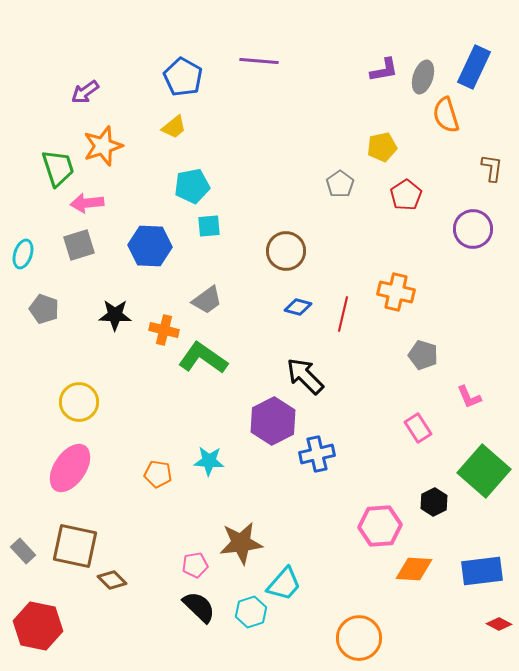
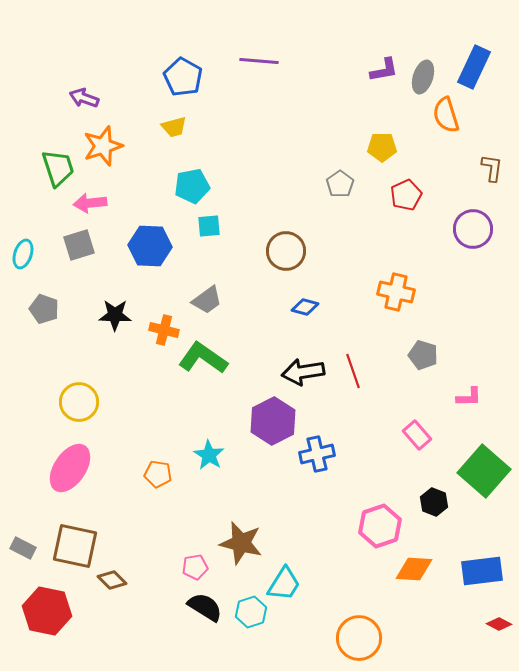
purple arrow at (85, 92): moved 1 px left, 6 px down; rotated 56 degrees clockwise
yellow trapezoid at (174, 127): rotated 24 degrees clockwise
yellow pentagon at (382, 147): rotated 12 degrees clockwise
red pentagon at (406, 195): rotated 8 degrees clockwise
pink arrow at (87, 203): moved 3 px right
blue diamond at (298, 307): moved 7 px right
red line at (343, 314): moved 10 px right, 57 px down; rotated 32 degrees counterclockwise
black arrow at (305, 376): moved 2 px left, 4 px up; rotated 54 degrees counterclockwise
pink L-shape at (469, 397): rotated 68 degrees counterclockwise
pink rectangle at (418, 428): moved 1 px left, 7 px down; rotated 8 degrees counterclockwise
cyan star at (209, 461): moved 6 px up; rotated 28 degrees clockwise
black hexagon at (434, 502): rotated 12 degrees counterclockwise
pink hexagon at (380, 526): rotated 15 degrees counterclockwise
brown star at (241, 543): rotated 21 degrees clockwise
gray rectangle at (23, 551): moved 3 px up; rotated 20 degrees counterclockwise
pink pentagon at (195, 565): moved 2 px down
cyan trapezoid at (284, 584): rotated 9 degrees counterclockwise
black semicircle at (199, 607): moved 6 px right; rotated 12 degrees counterclockwise
red hexagon at (38, 626): moved 9 px right, 15 px up
